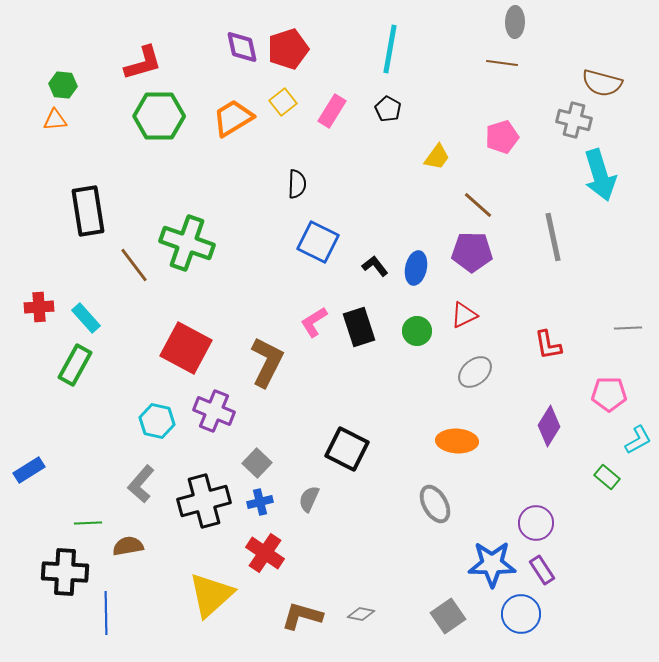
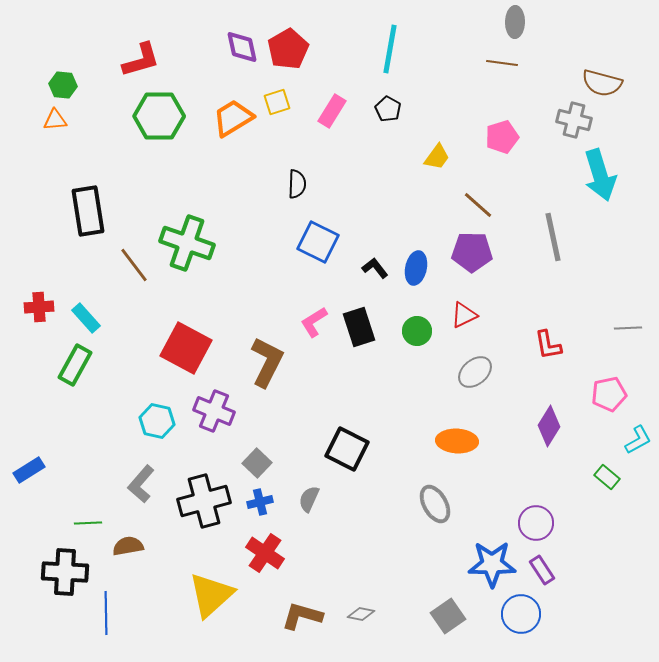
red pentagon at (288, 49): rotated 12 degrees counterclockwise
red L-shape at (143, 63): moved 2 px left, 3 px up
yellow square at (283, 102): moved 6 px left; rotated 20 degrees clockwise
black L-shape at (375, 266): moved 2 px down
pink pentagon at (609, 394): rotated 12 degrees counterclockwise
